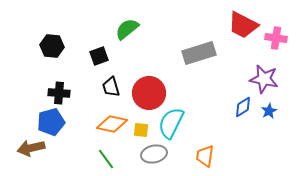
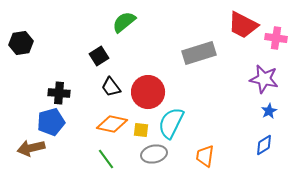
green semicircle: moved 3 px left, 7 px up
black hexagon: moved 31 px left, 3 px up; rotated 15 degrees counterclockwise
black square: rotated 12 degrees counterclockwise
black trapezoid: rotated 20 degrees counterclockwise
red circle: moved 1 px left, 1 px up
blue diamond: moved 21 px right, 38 px down
